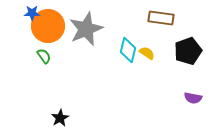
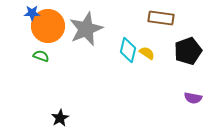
green semicircle: moved 3 px left; rotated 35 degrees counterclockwise
